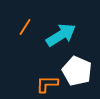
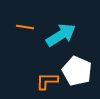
orange line: rotated 66 degrees clockwise
orange L-shape: moved 3 px up
